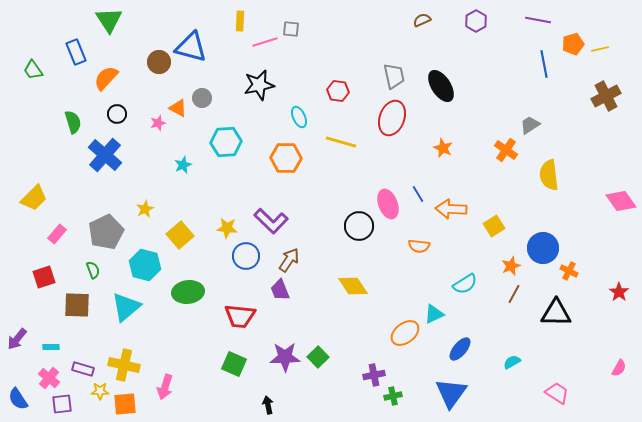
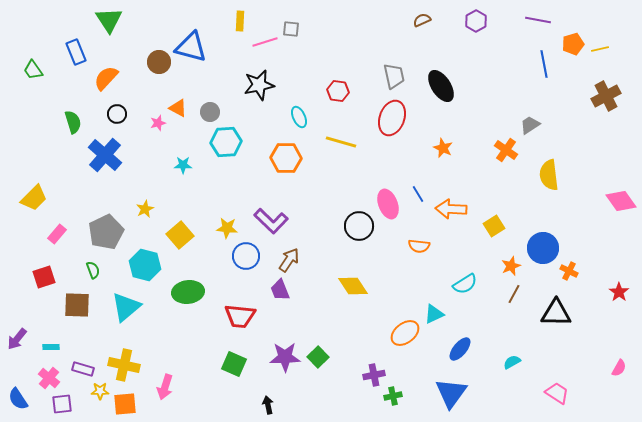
gray circle at (202, 98): moved 8 px right, 14 px down
cyan star at (183, 165): rotated 24 degrees clockwise
